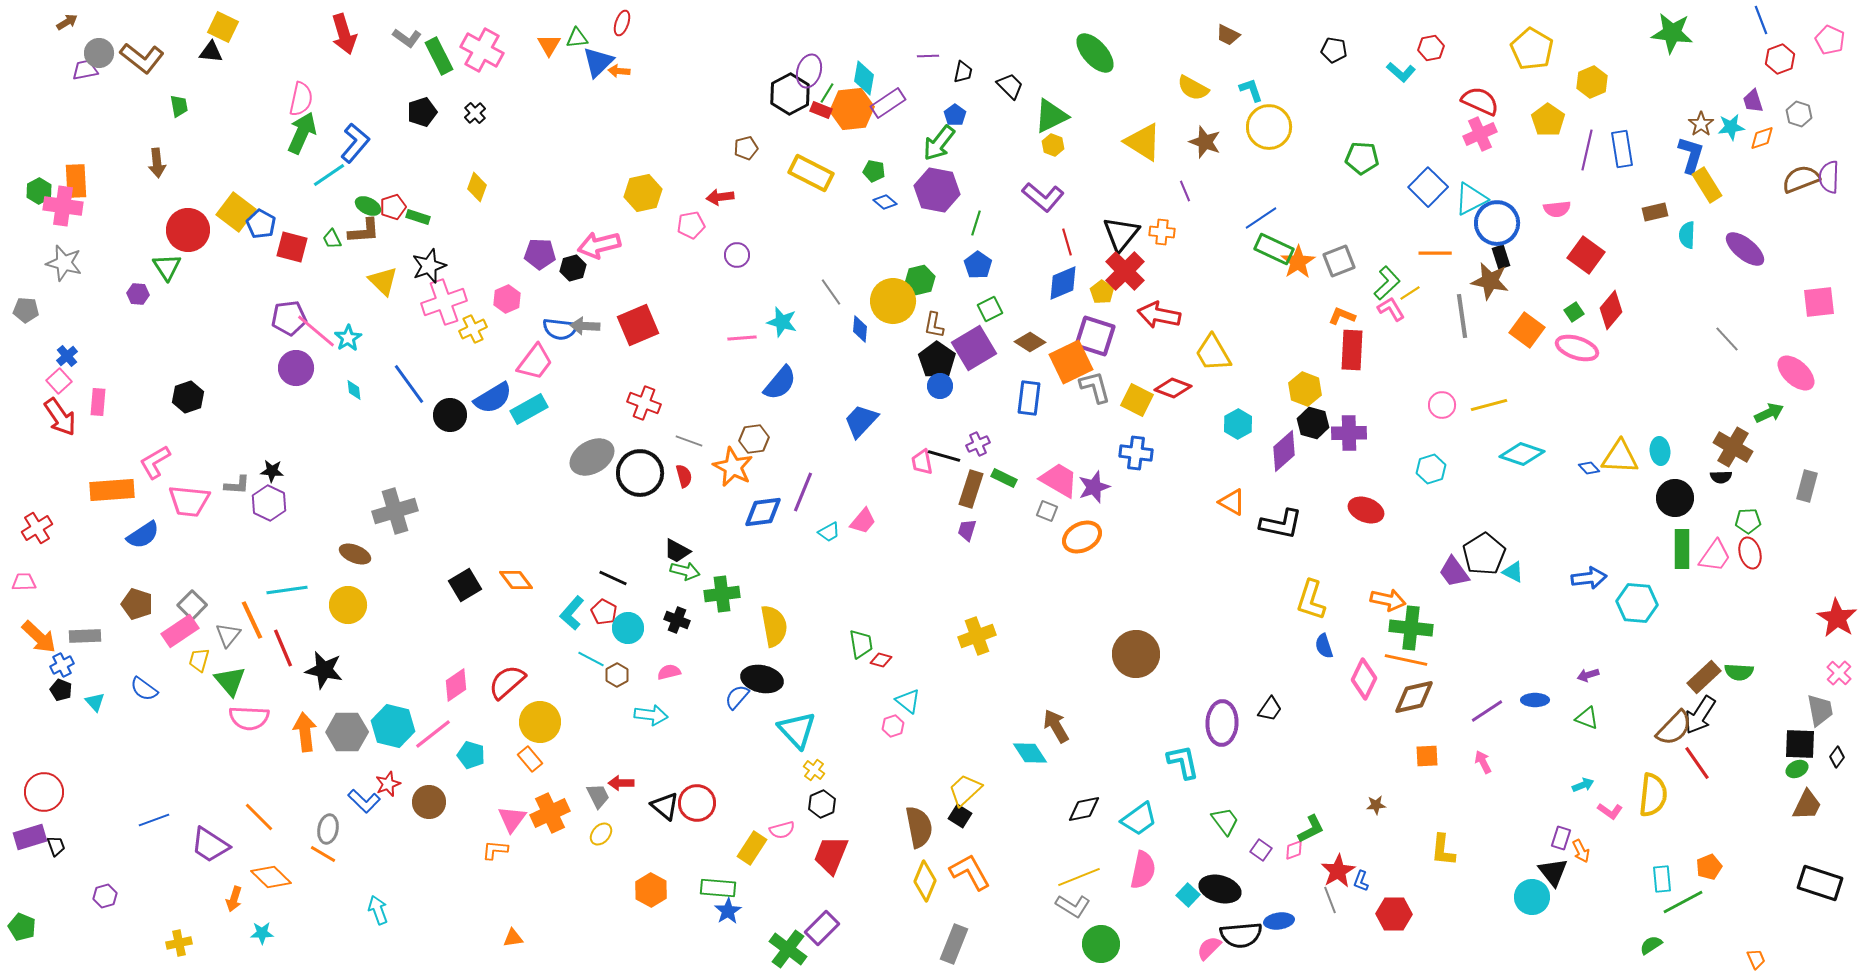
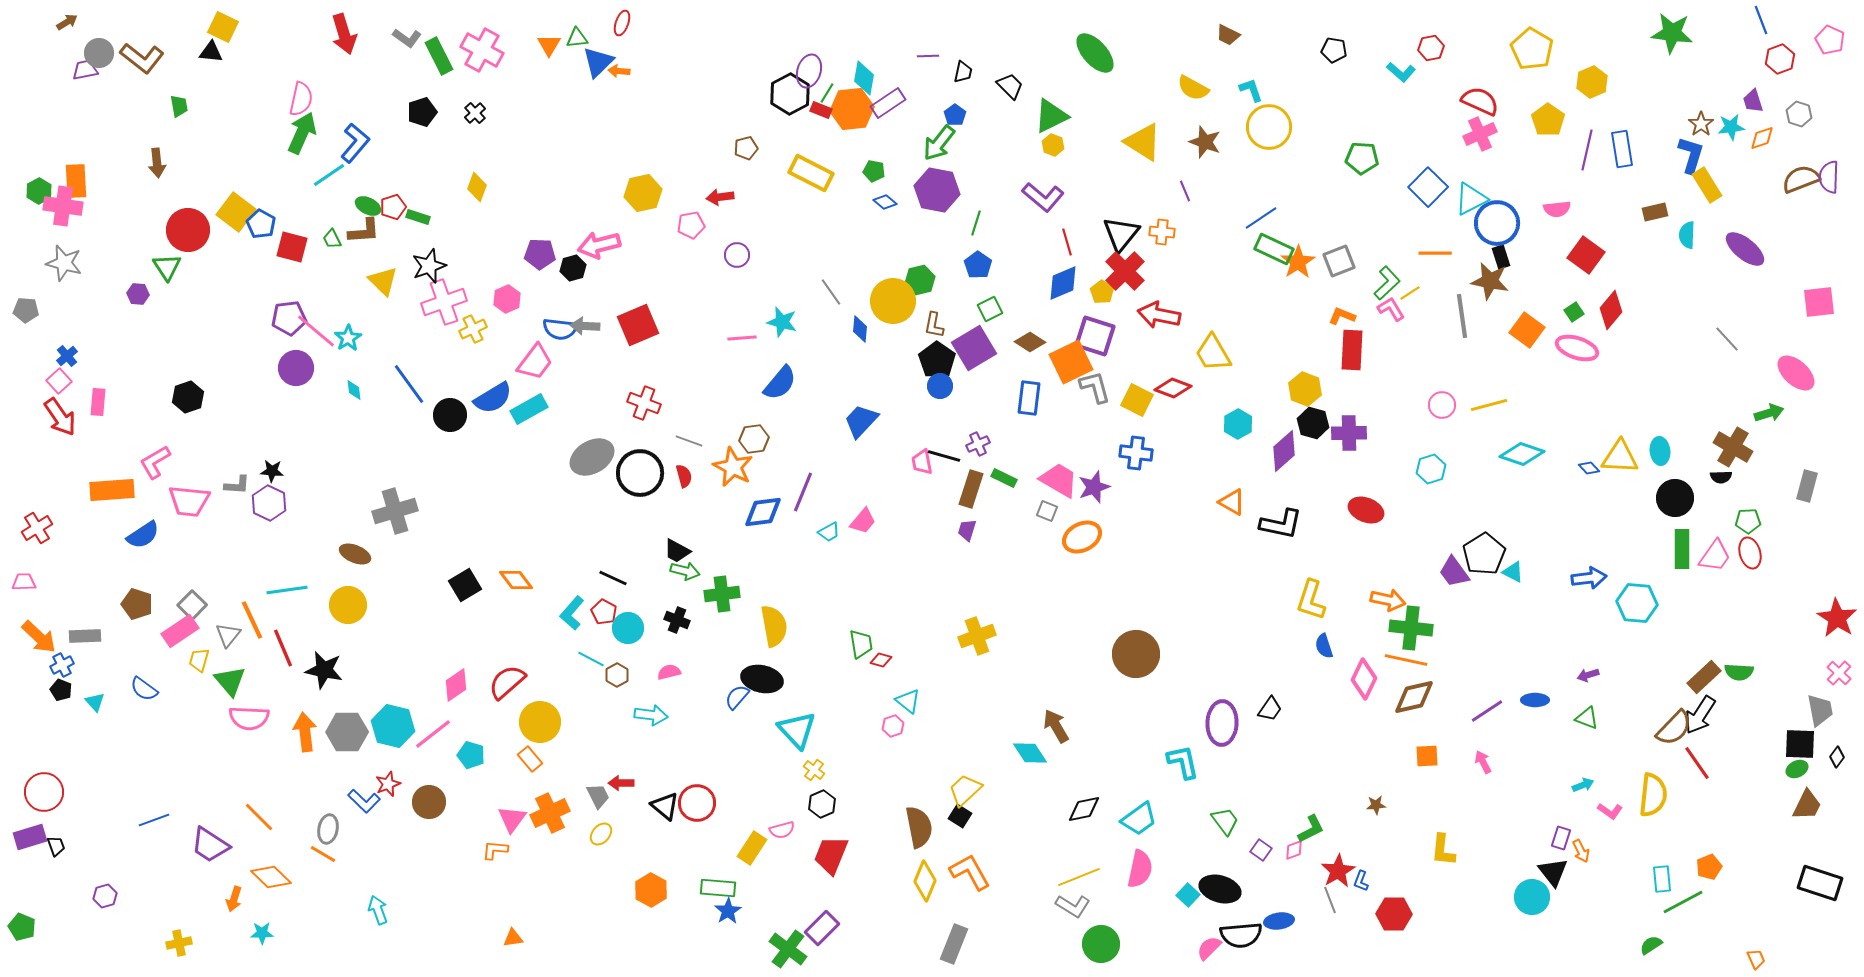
green arrow at (1769, 413): rotated 8 degrees clockwise
pink semicircle at (1143, 870): moved 3 px left, 1 px up
